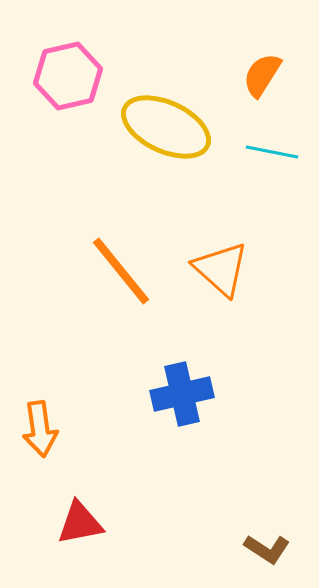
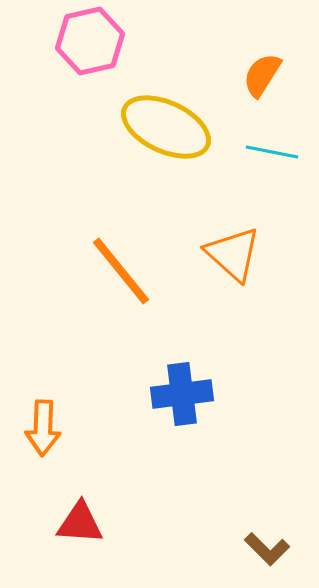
pink hexagon: moved 22 px right, 35 px up
orange triangle: moved 12 px right, 15 px up
blue cross: rotated 6 degrees clockwise
orange arrow: moved 3 px right, 1 px up; rotated 10 degrees clockwise
red triangle: rotated 15 degrees clockwise
brown L-shape: rotated 12 degrees clockwise
